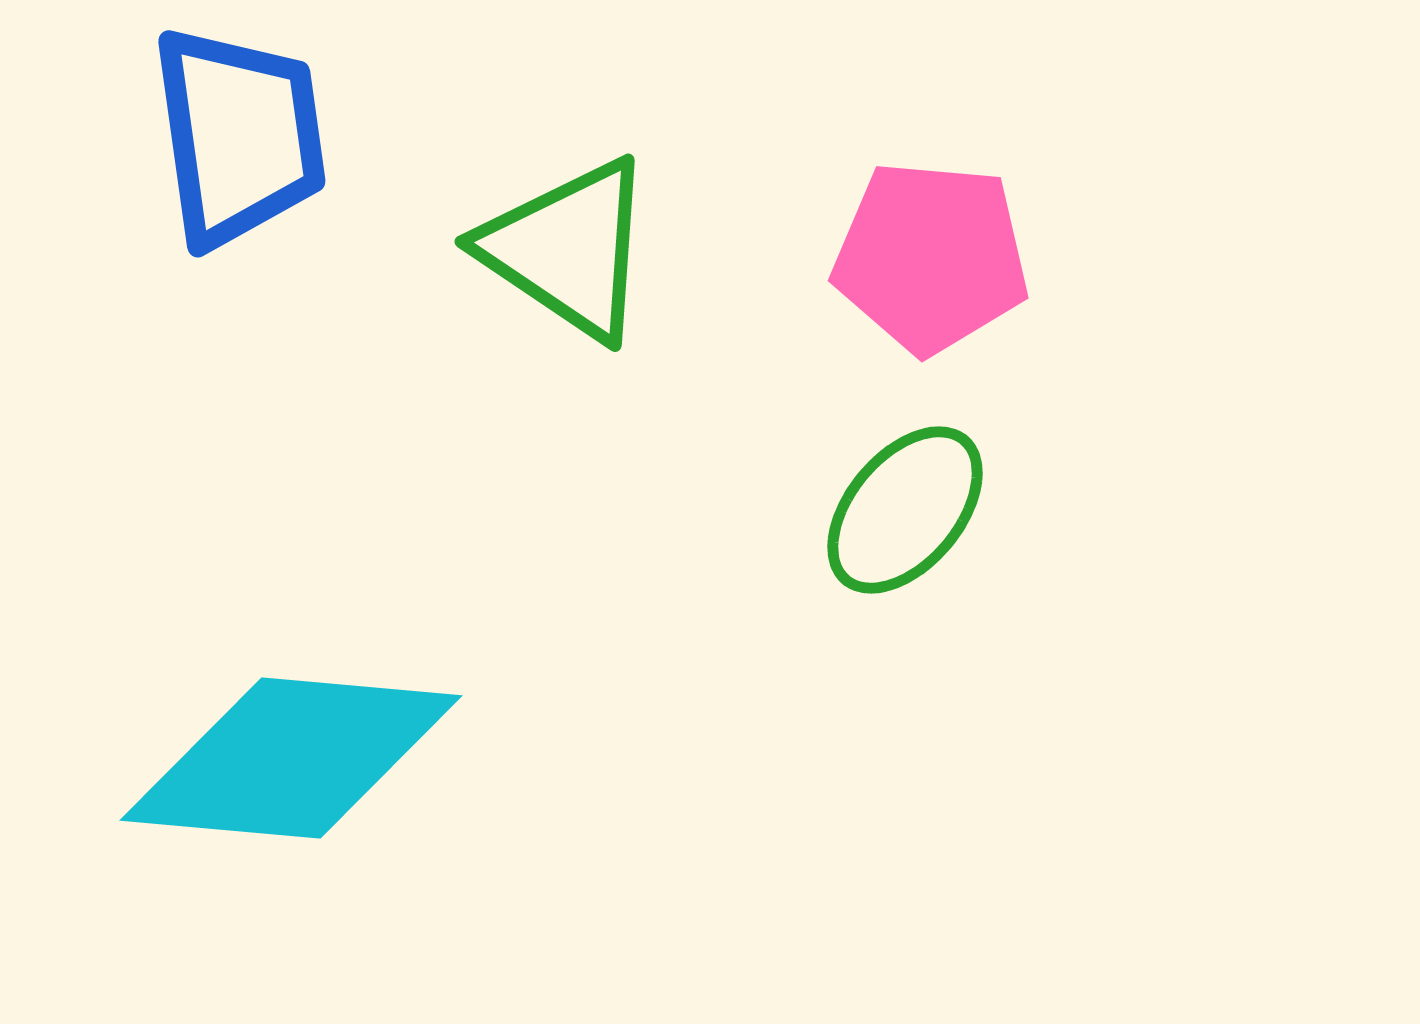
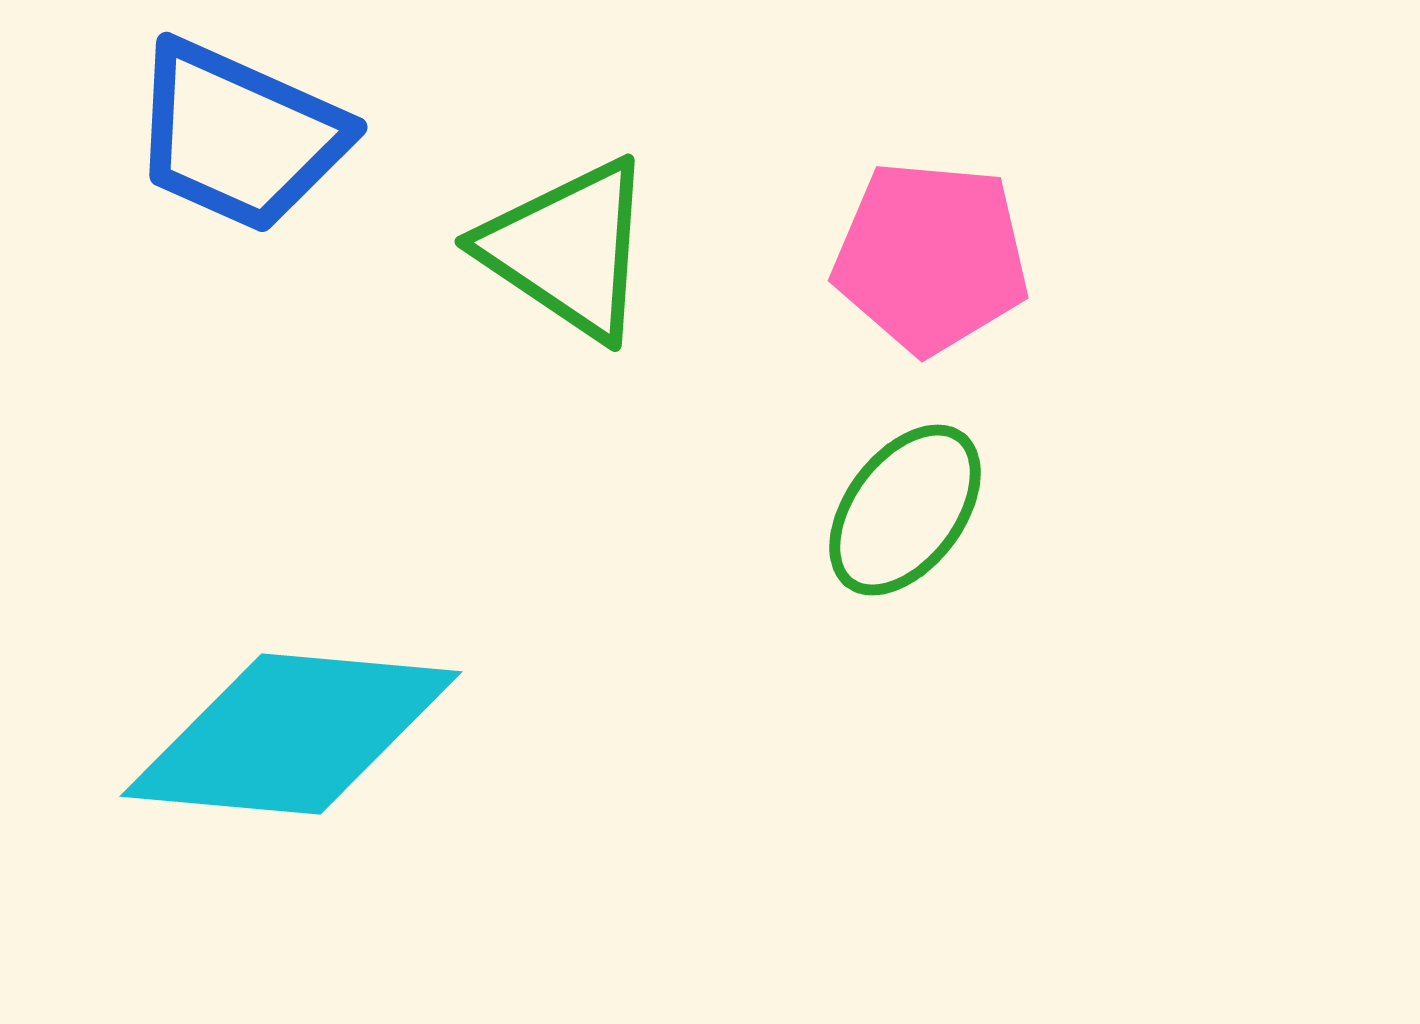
blue trapezoid: rotated 122 degrees clockwise
green ellipse: rotated 3 degrees counterclockwise
cyan diamond: moved 24 px up
